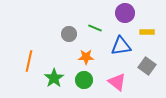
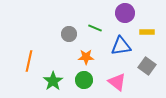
green star: moved 1 px left, 3 px down
